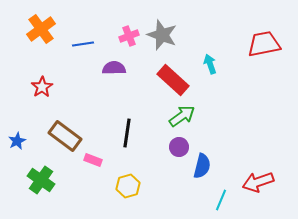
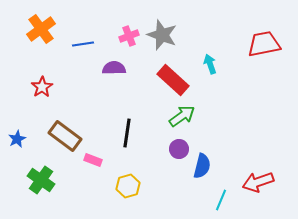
blue star: moved 2 px up
purple circle: moved 2 px down
